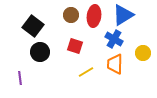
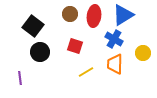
brown circle: moved 1 px left, 1 px up
